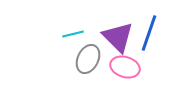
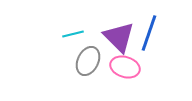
purple triangle: moved 1 px right
gray ellipse: moved 2 px down
